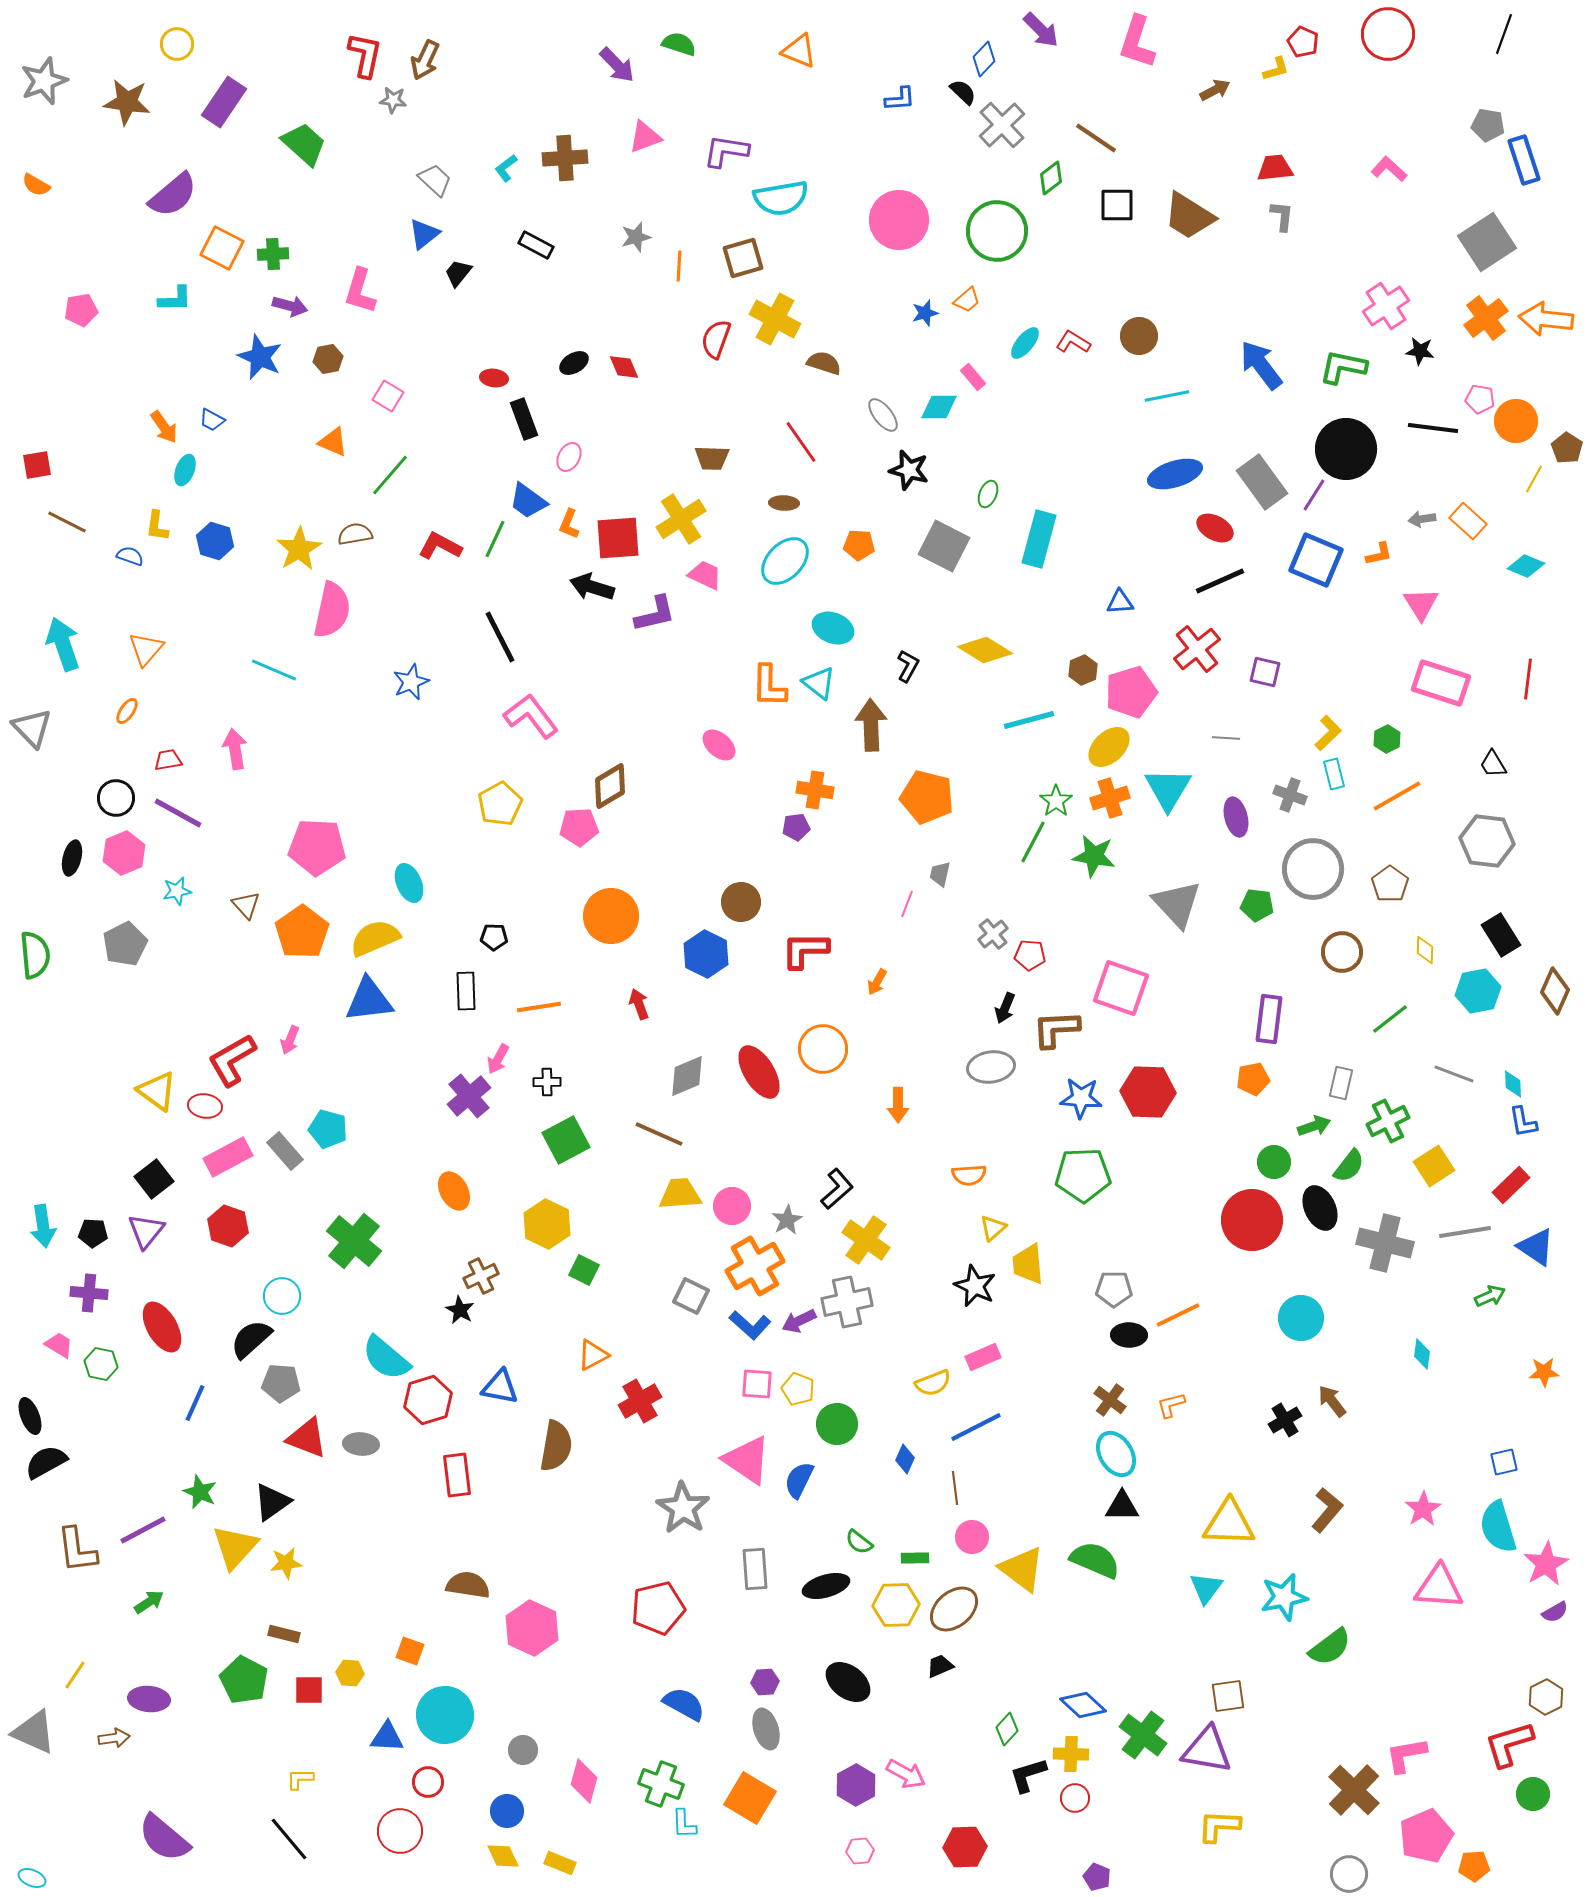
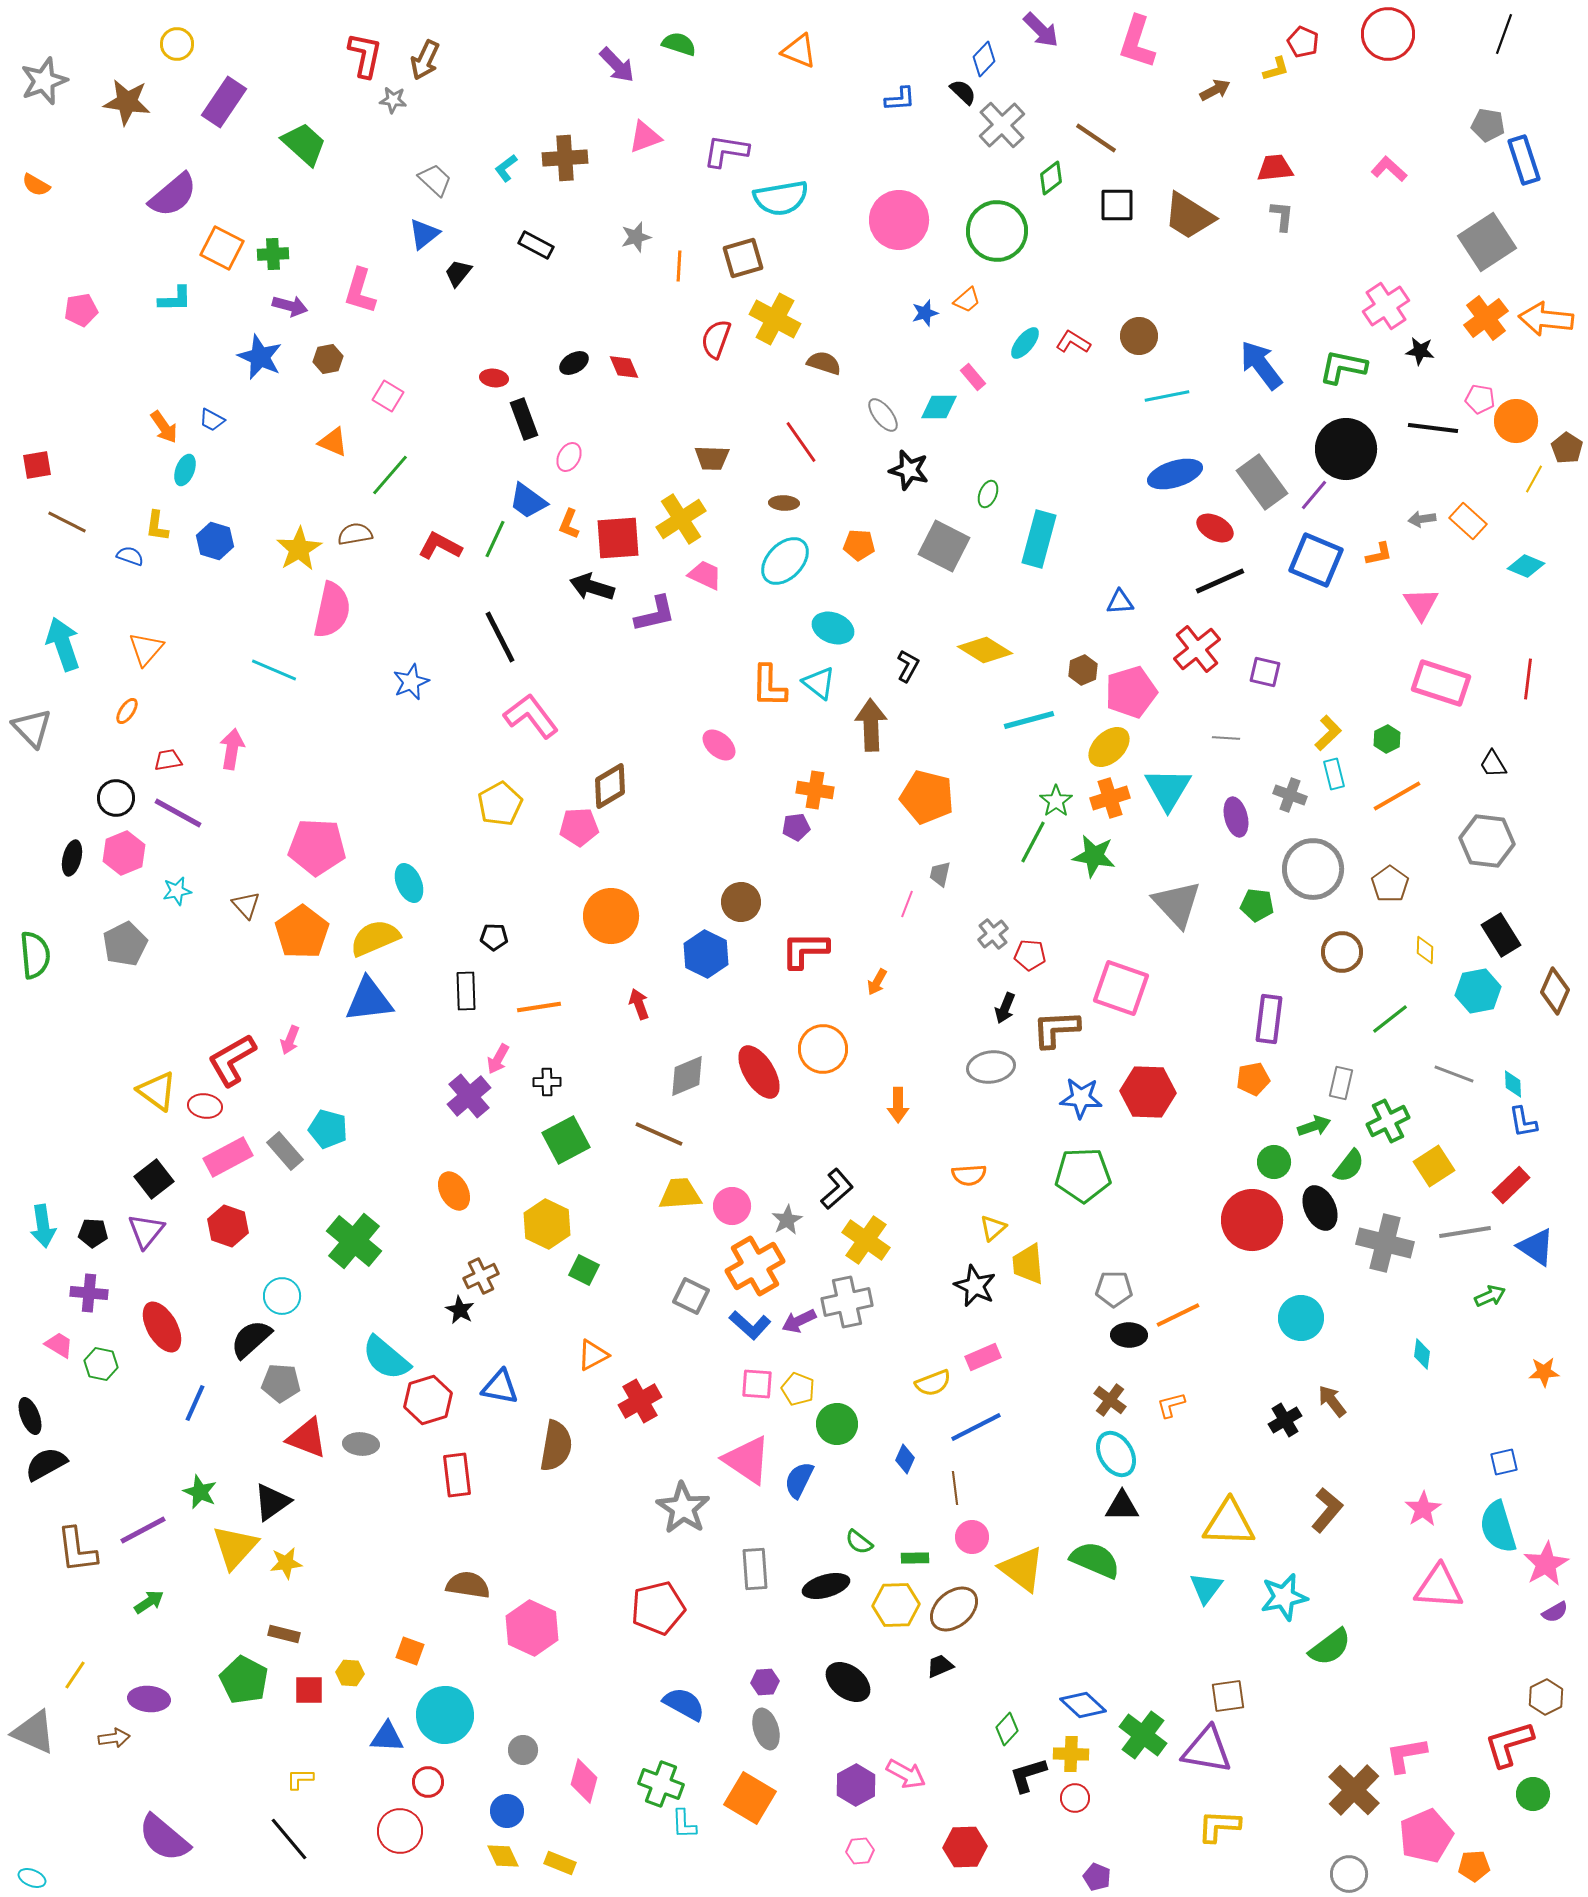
purple line at (1314, 495): rotated 8 degrees clockwise
pink arrow at (235, 749): moved 3 px left; rotated 18 degrees clockwise
black semicircle at (46, 1462): moved 2 px down
